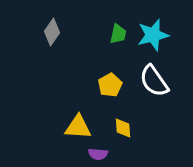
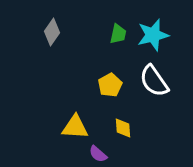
yellow triangle: moved 3 px left
purple semicircle: rotated 36 degrees clockwise
